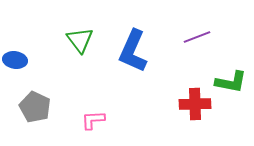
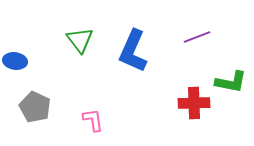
blue ellipse: moved 1 px down
red cross: moved 1 px left, 1 px up
pink L-shape: rotated 85 degrees clockwise
